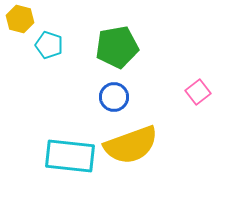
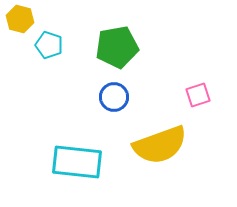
pink square: moved 3 px down; rotated 20 degrees clockwise
yellow semicircle: moved 29 px right
cyan rectangle: moved 7 px right, 6 px down
